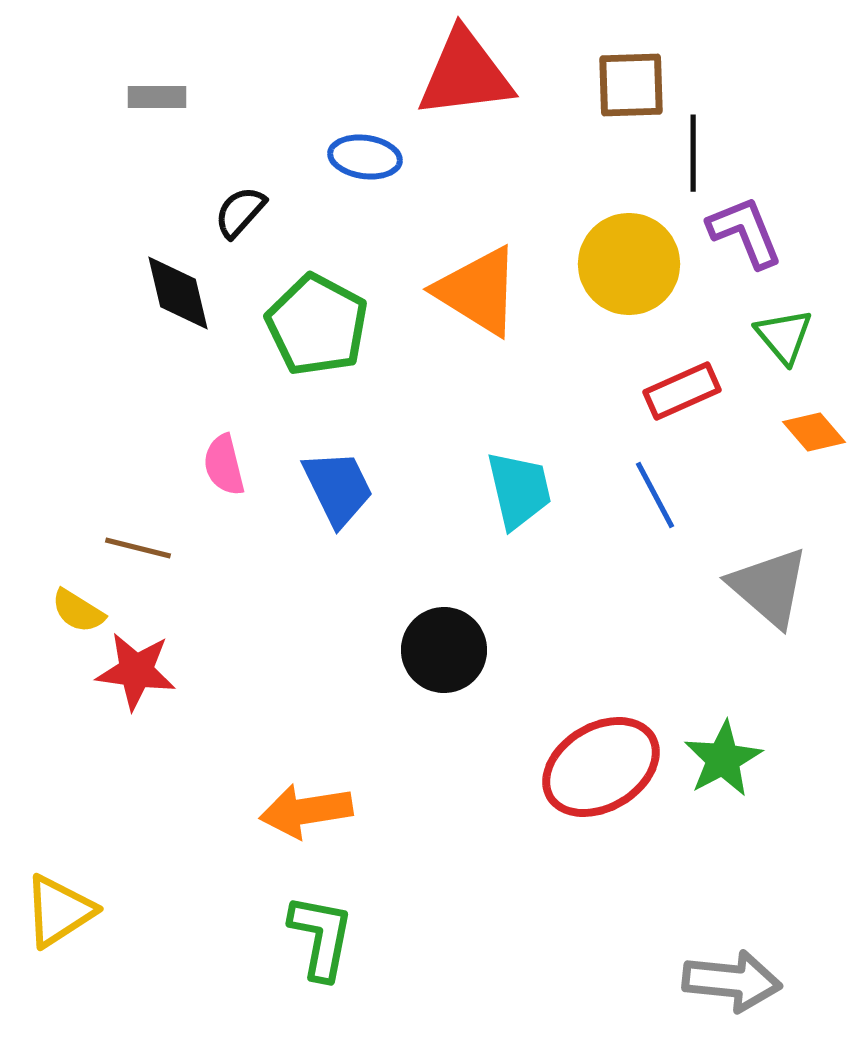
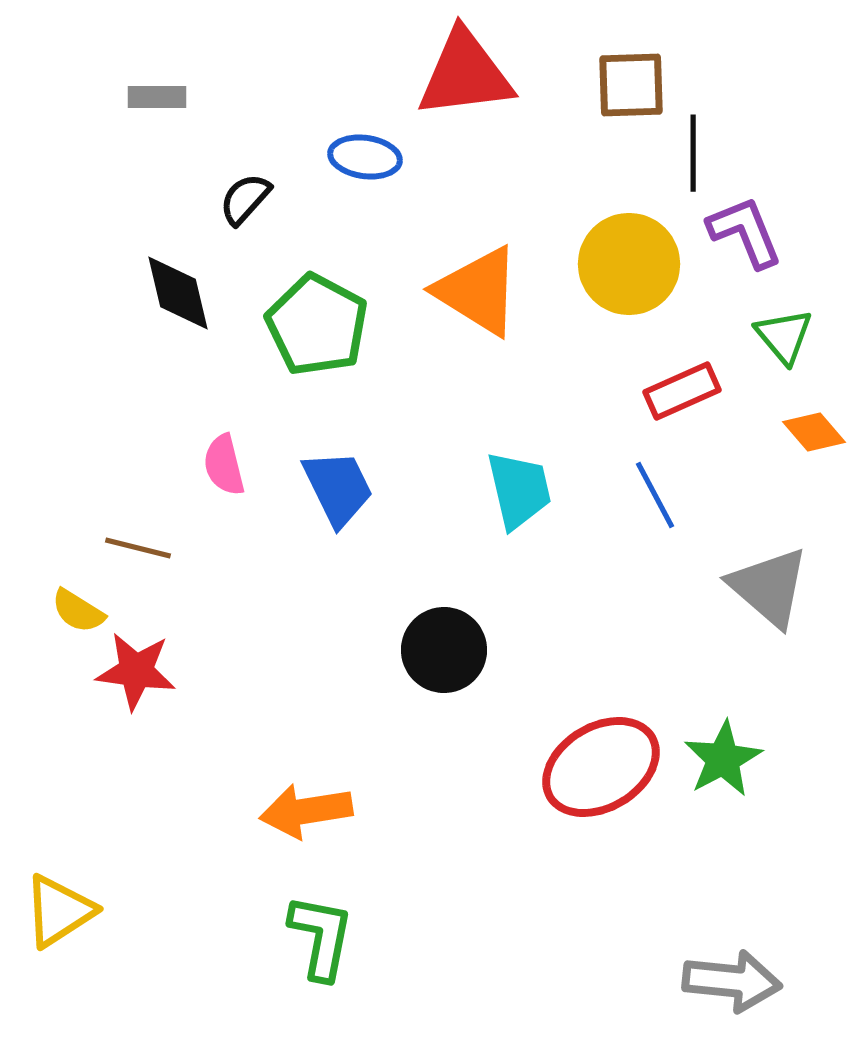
black semicircle: moved 5 px right, 13 px up
